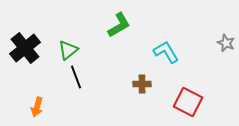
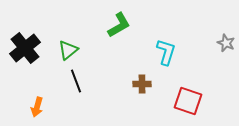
cyan L-shape: rotated 48 degrees clockwise
black line: moved 4 px down
red square: moved 1 px up; rotated 8 degrees counterclockwise
